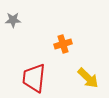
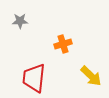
gray star: moved 7 px right, 1 px down
yellow arrow: moved 3 px right, 2 px up
